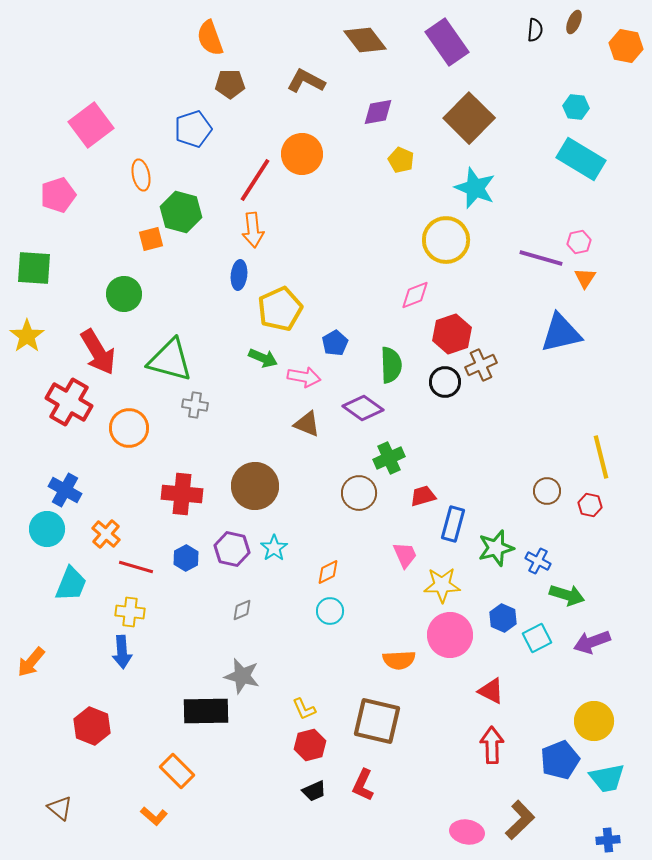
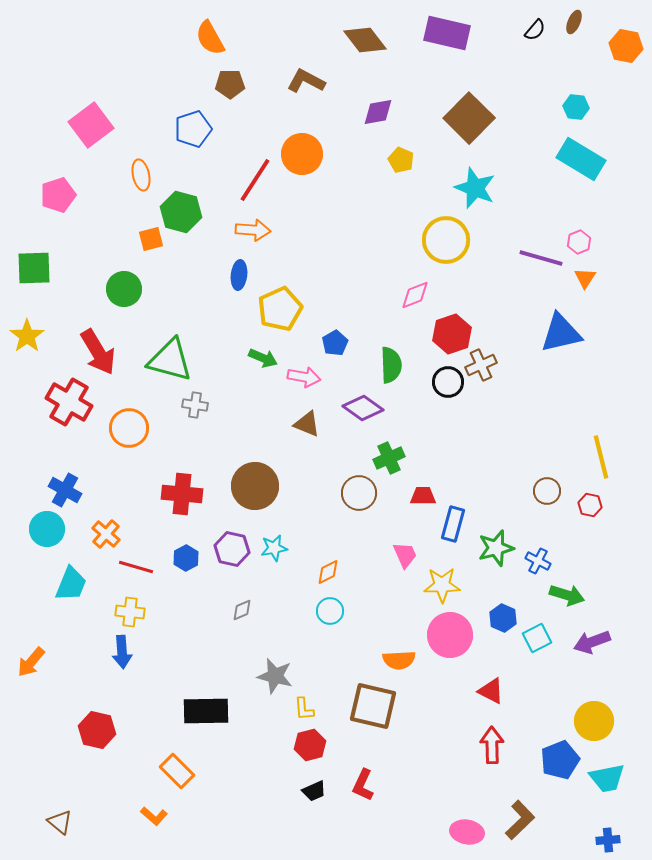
black semicircle at (535, 30): rotated 35 degrees clockwise
orange semicircle at (210, 38): rotated 9 degrees counterclockwise
purple rectangle at (447, 42): moved 9 px up; rotated 42 degrees counterclockwise
orange arrow at (253, 230): rotated 80 degrees counterclockwise
pink hexagon at (579, 242): rotated 10 degrees counterclockwise
green square at (34, 268): rotated 6 degrees counterclockwise
green circle at (124, 294): moved 5 px up
black circle at (445, 382): moved 3 px right
red trapezoid at (423, 496): rotated 16 degrees clockwise
cyan star at (274, 548): rotated 24 degrees clockwise
gray star at (242, 676): moved 33 px right
yellow L-shape at (304, 709): rotated 20 degrees clockwise
brown square at (377, 721): moved 4 px left, 15 px up
red hexagon at (92, 726): moved 5 px right, 4 px down; rotated 9 degrees counterclockwise
brown triangle at (60, 808): moved 14 px down
